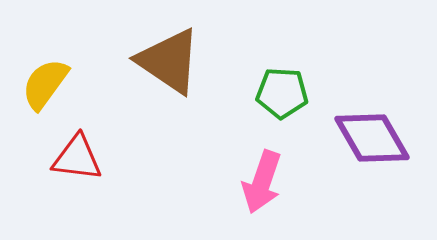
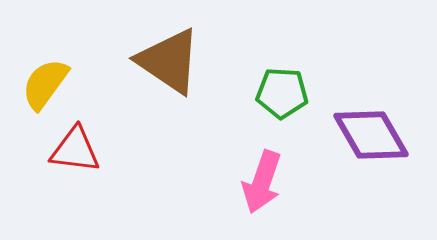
purple diamond: moved 1 px left, 3 px up
red triangle: moved 2 px left, 8 px up
